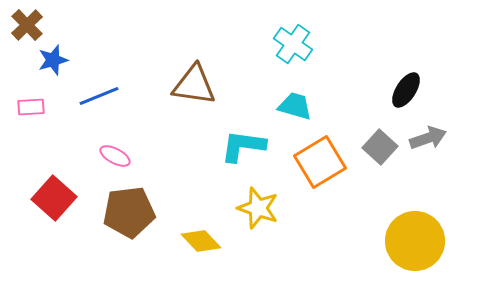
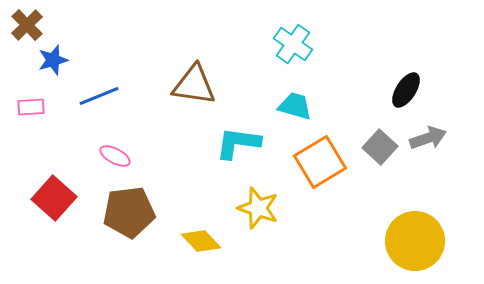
cyan L-shape: moved 5 px left, 3 px up
